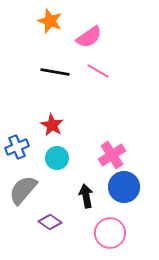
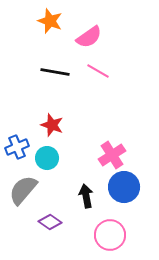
red star: rotated 10 degrees counterclockwise
cyan circle: moved 10 px left
pink circle: moved 2 px down
